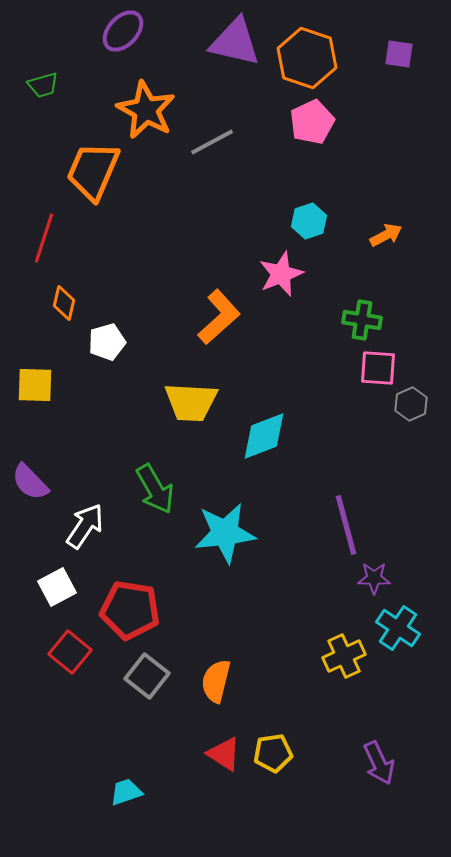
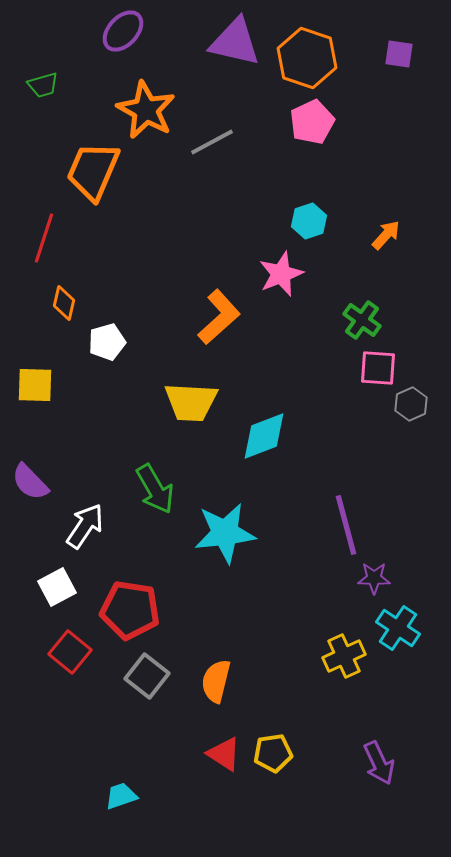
orange arrow: rotated 20 degrees counterclockwise
green cross: rotated 27 degrees clockwise
cyan trapezoid: moved 5 px left, 4 px down
